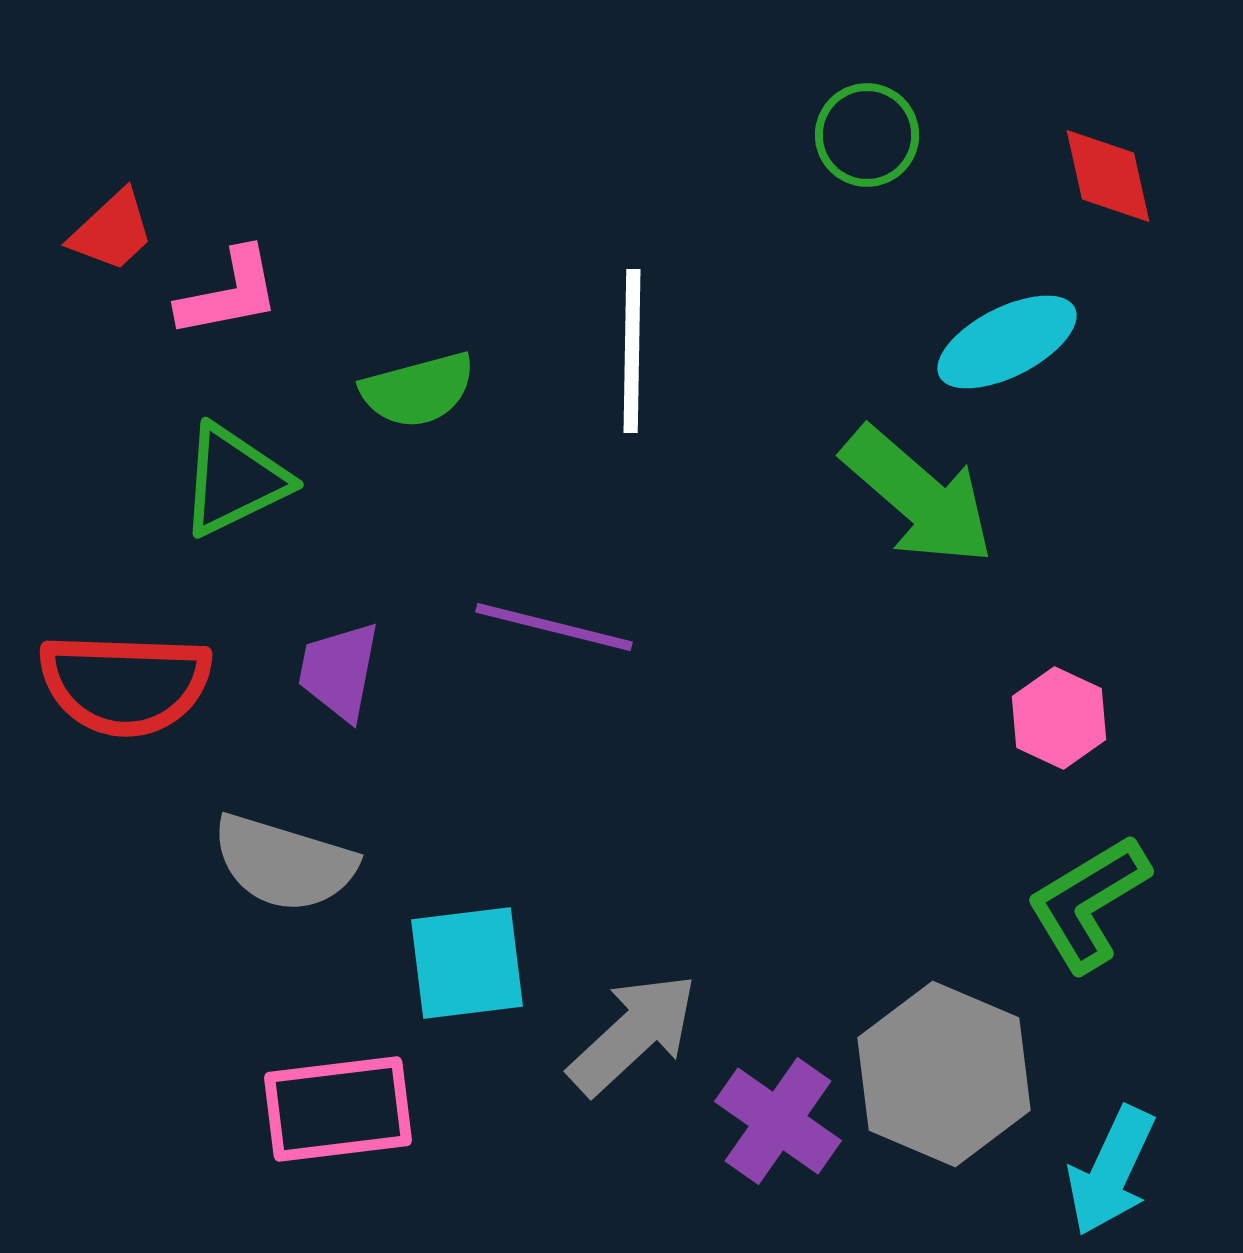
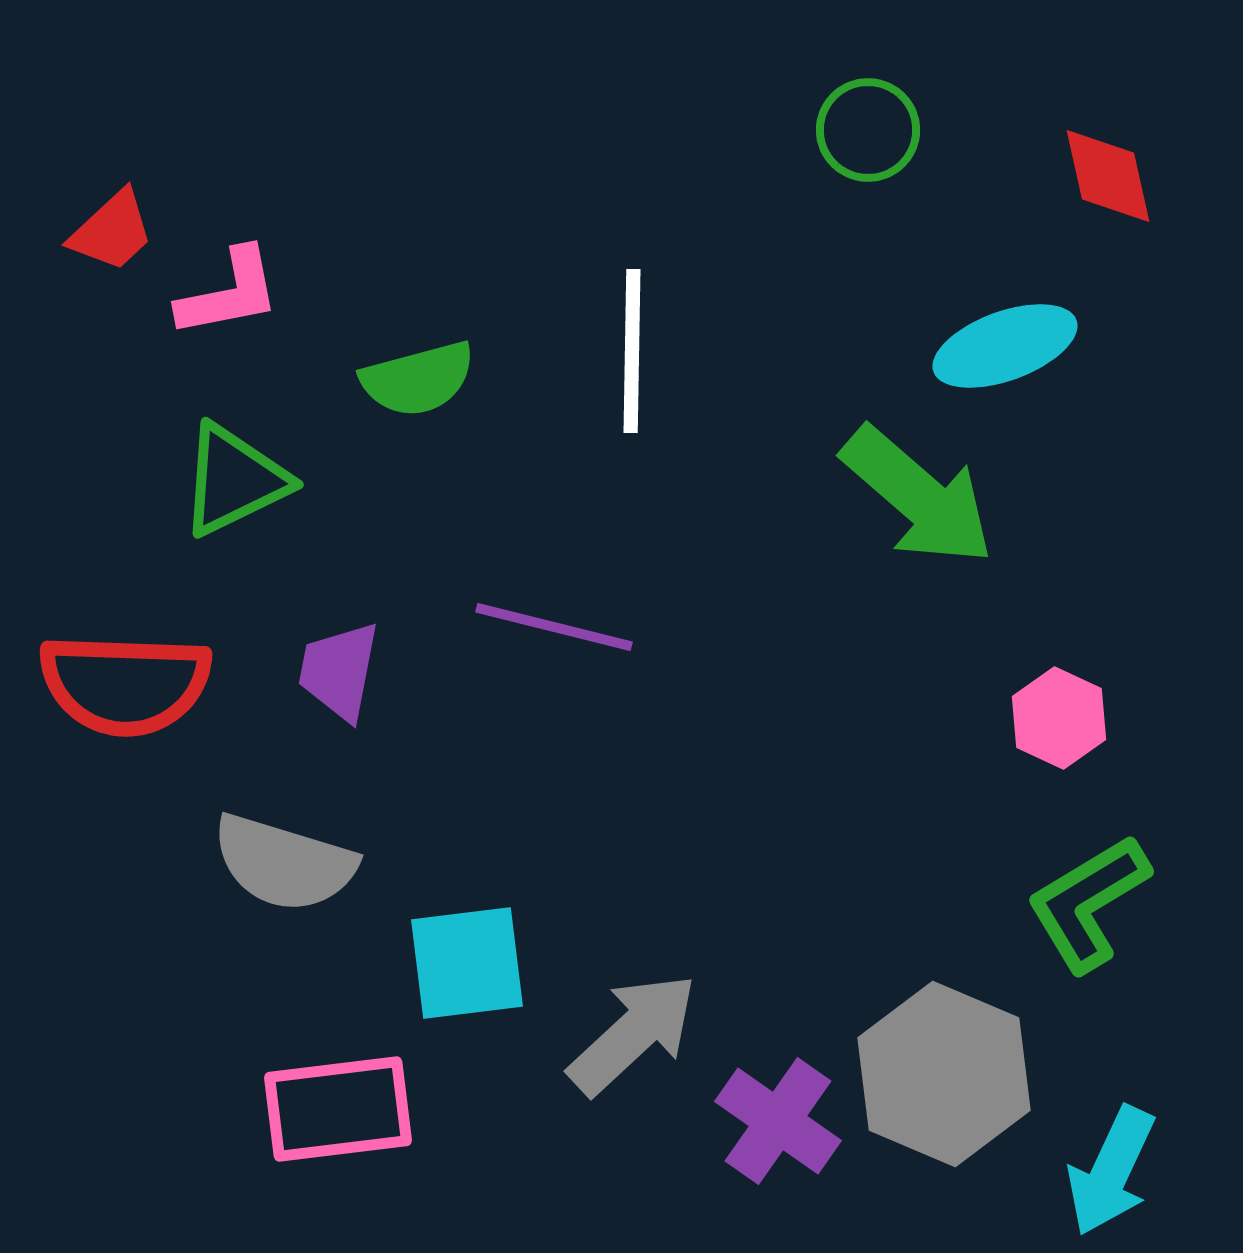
green circle: moved 1 px right, 5 px up
cyan ellipse: moved 2 px left, 4 px down; rotated 7 degrees clockwise
green semicircle: moved 11 px up
